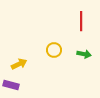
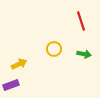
red line: rotated 18 degrees counterclockwise
yellow circle: moved 1 px up
purple rectangle: rotated 35 degrees counterclockwise
